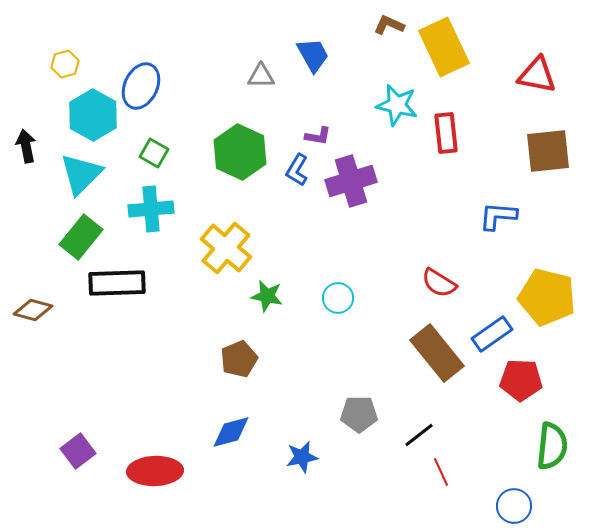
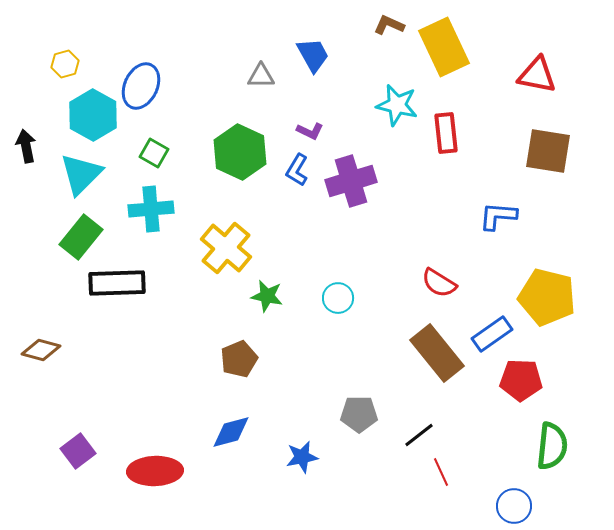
purple L-shape at (318, 136): moved 8 px left, 5 px up; rotated 16 degrees clockwise
brown square at (548, 151): rotated 15 degrees clockwise
brown diamond at (33, 310): moved 8 px right, 40 px down
